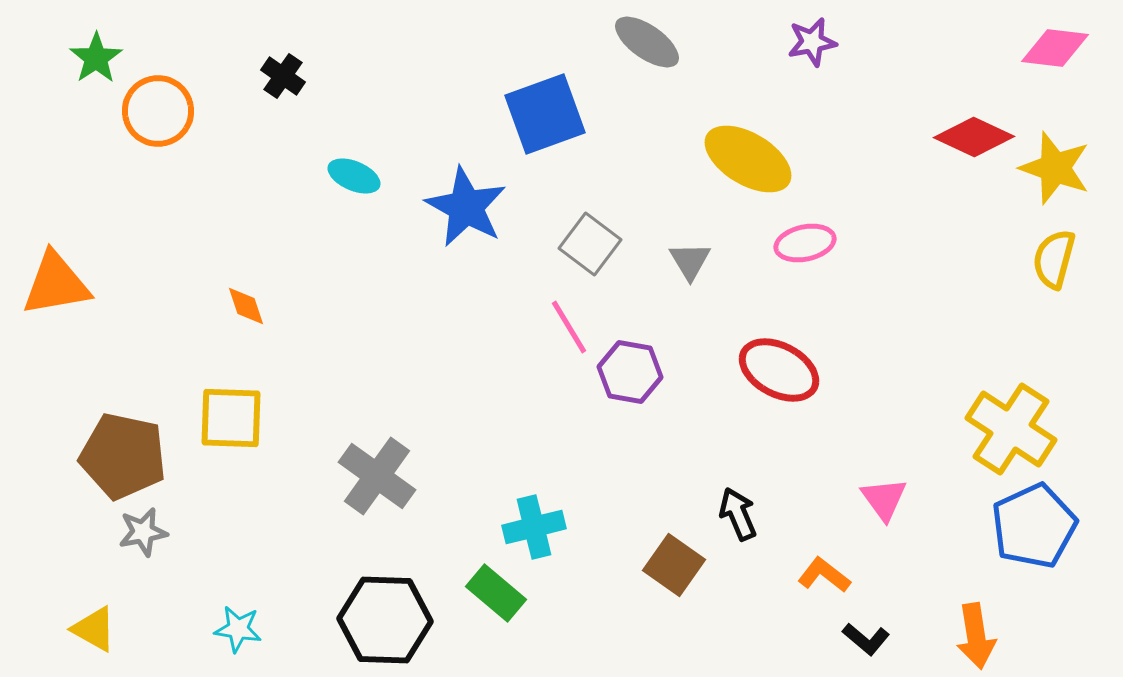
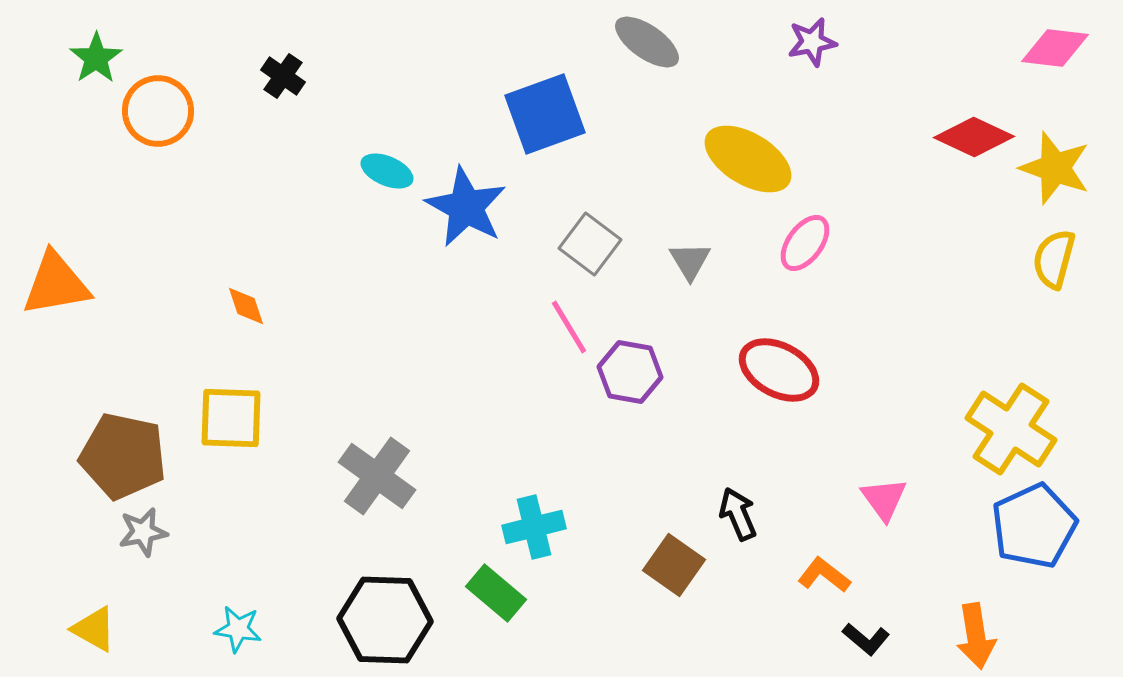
cyan ellipse: moved 33 px right, 5 px up
pink ellipse: rotated 42 degrees counterclockwise
